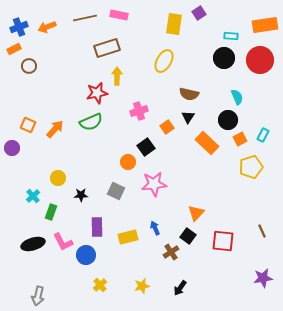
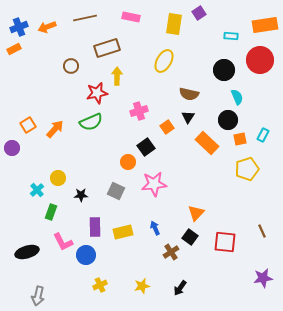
pink rectangle at (119, 15): moved 12 px right, 2 px down
black circle at (224, 58): moved 12 px down
brown circle at (29, 66): moved 42 px right
orange square at (28, 125): rotated 35 degrees clockwise
orange square at (240, 139): rotated 16 degrees clockwise
yellow pentagon at (251, 167): moved 4 px left, 2 px down
cyan cross at (33, 196): moved 4 px right, 6 px up
purple rectangle at (97, 227): moved 2 px left
black square at (188, 236): moved 2 px right, 1 px down
yellow rectangle at (128, 237): moved 5 px left, 5 px up
red square at (223, 241): moved 2 px right, 1 px down
black ellipse at (33, 244): moved 6 px left, 8 px down
yellow cross at (100, 285): rotated 16 degrees clockwise
